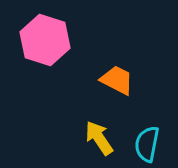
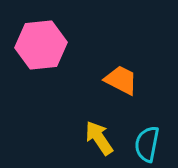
pink hexagon: moved 4 px left, 5 px down; rotated 24 degrees counterclockwise
orange trapezoid: moved 4 px right
